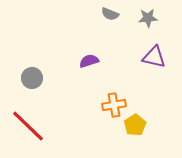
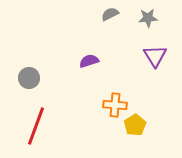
gray semicircle: rotated 132 degrees clockwise
purple triangle: moved 1 px right, 1 px up; rotated 45 degrees clockwise
gray circle: moved 3 px left
orange cross: moved 1 px right; rotated 15 degrees clockwise
red line: moved 8 px right; rotated 66 degrees clockwise
